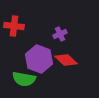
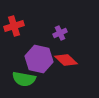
red cross: rotated 24 degrees counterclockwise
purple cross: moved 1 px up
purple hexagon: rotated 8 degrees counterclockwise
